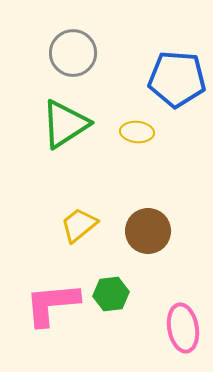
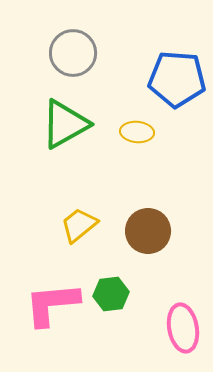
green triangle: rotated 4 degrees clockwise
